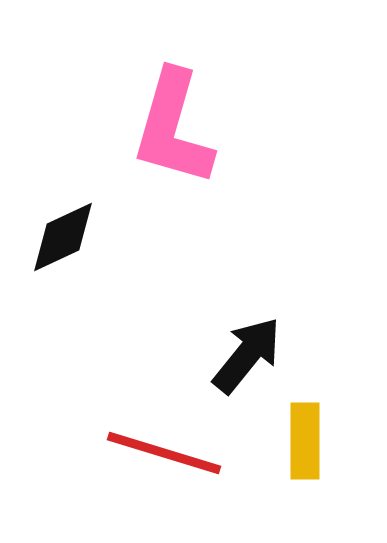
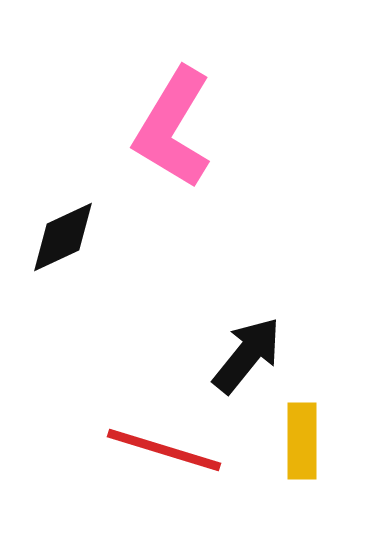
pink L-shape: rotated 15 degrees clockwise
yellow rectangle: moved 3 px left
red line: moved 3 px up
